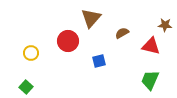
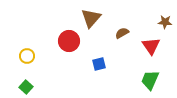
brown star: moved 3 px up
red circle: moved 1 px right
red triangle: rotated 42 degrees clockwise
yellow circle: moved 4 px left, 3 px down
blue square: moved 3 px down
